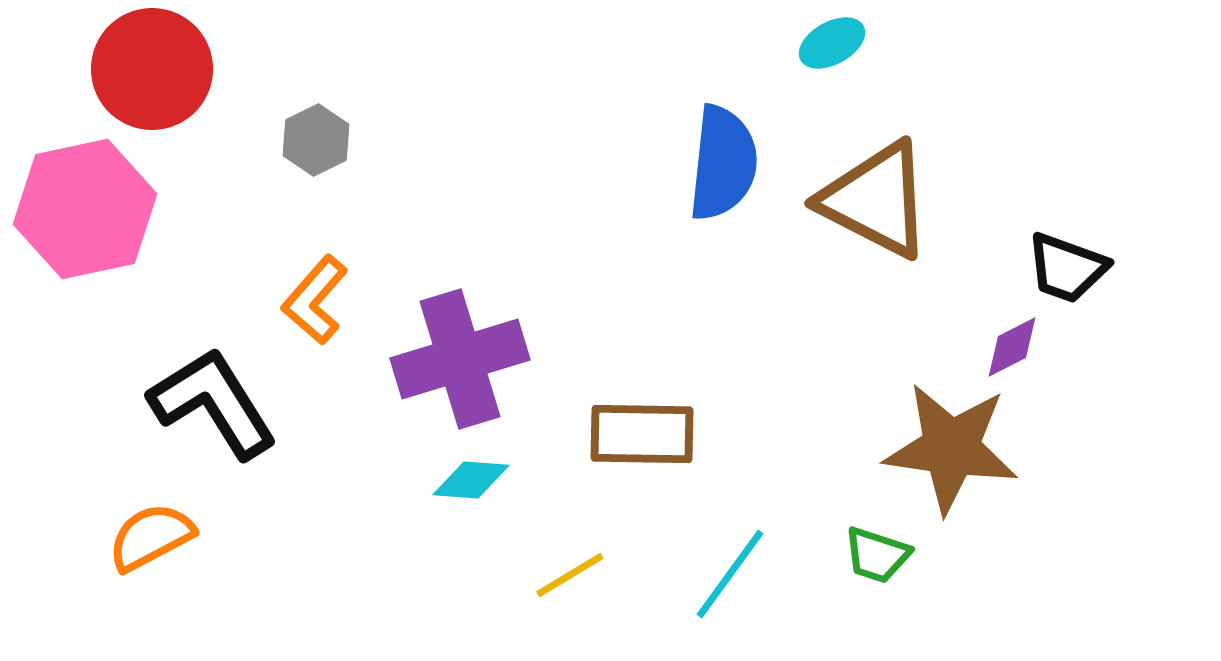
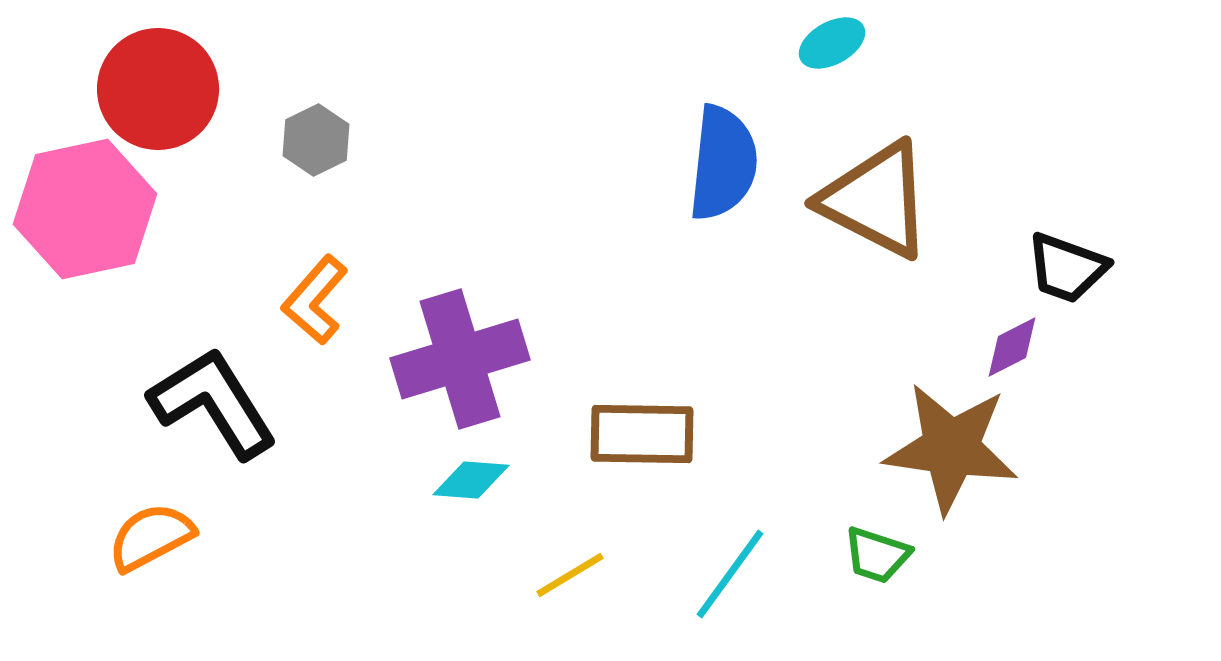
red circle: moved 6 px right, 20 px down
